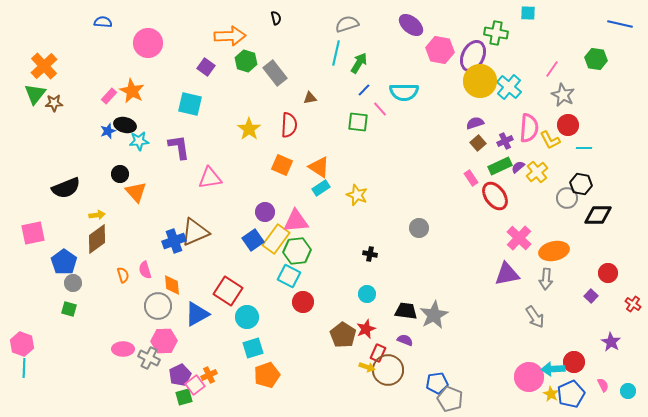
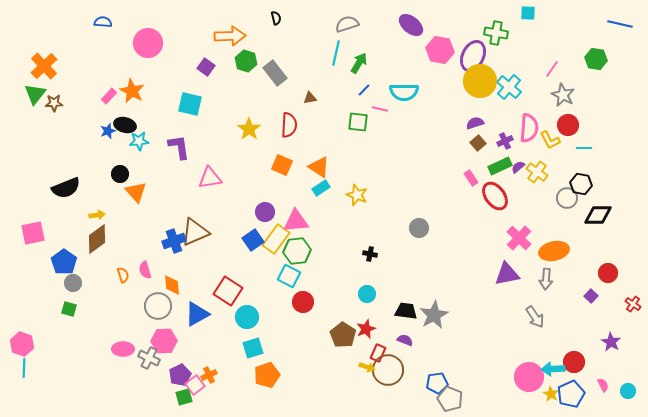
pink line at (380, 109): rotated 35 degrees counterclockwise
yellow cross at (537, 172): rotated 15 degrees counterclockwise
